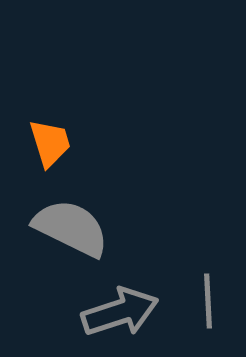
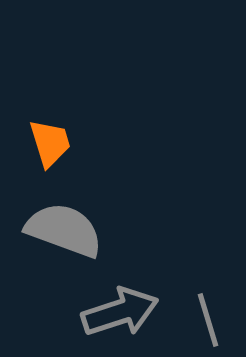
gray semicircle: moved 7 px left, 2 px down; rotated 6 degrees counterclockwise
gray line: moved 19 px down; rotated 14 degrees counterclockwise
